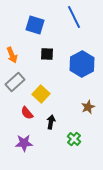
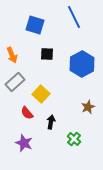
purple star: rotated 24 degrees clockwise
